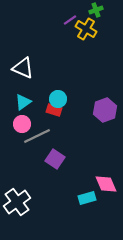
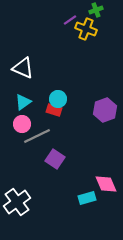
yellow cross: rotated 10 degrees counterclockwise
